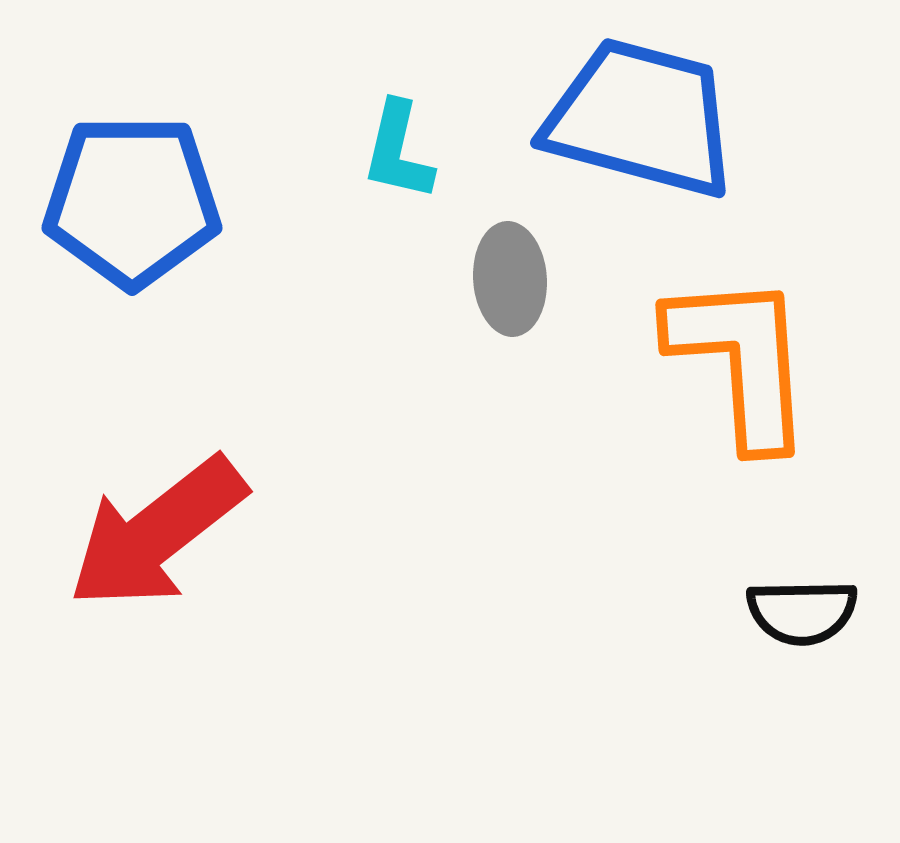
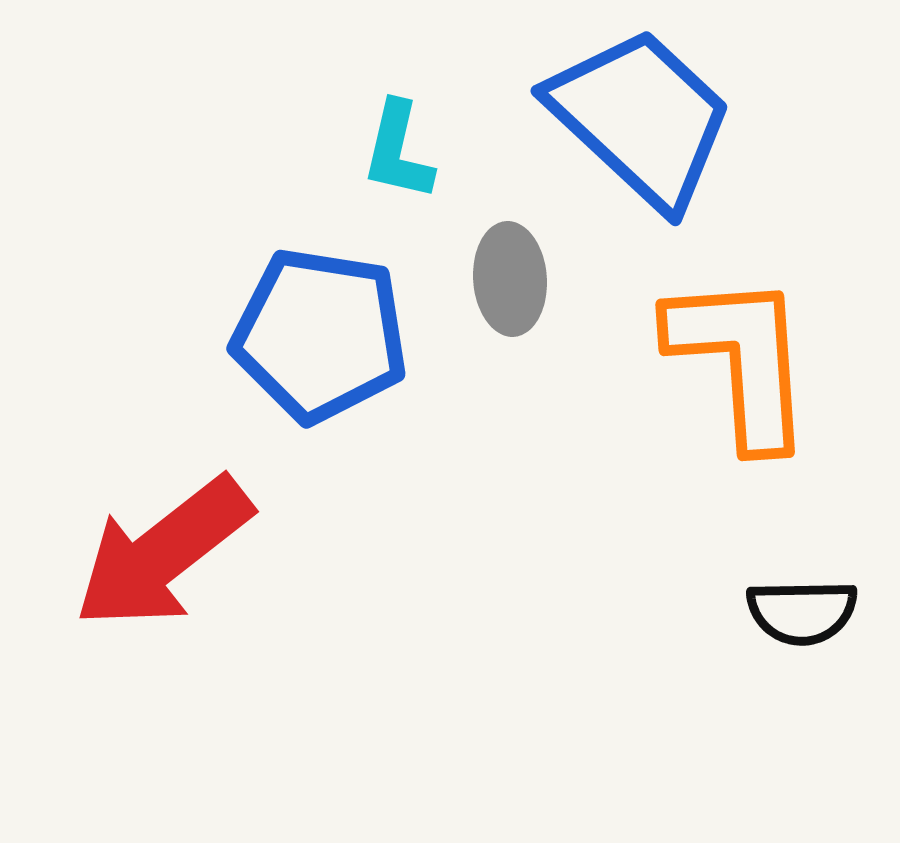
blue trapezoid: rotated 28 degrees clockwise
blue pentagon: moved 188 px right, 134 px down; rotated 9 degrees clockwise
red arrow: moved 6 px right, 20 px down
